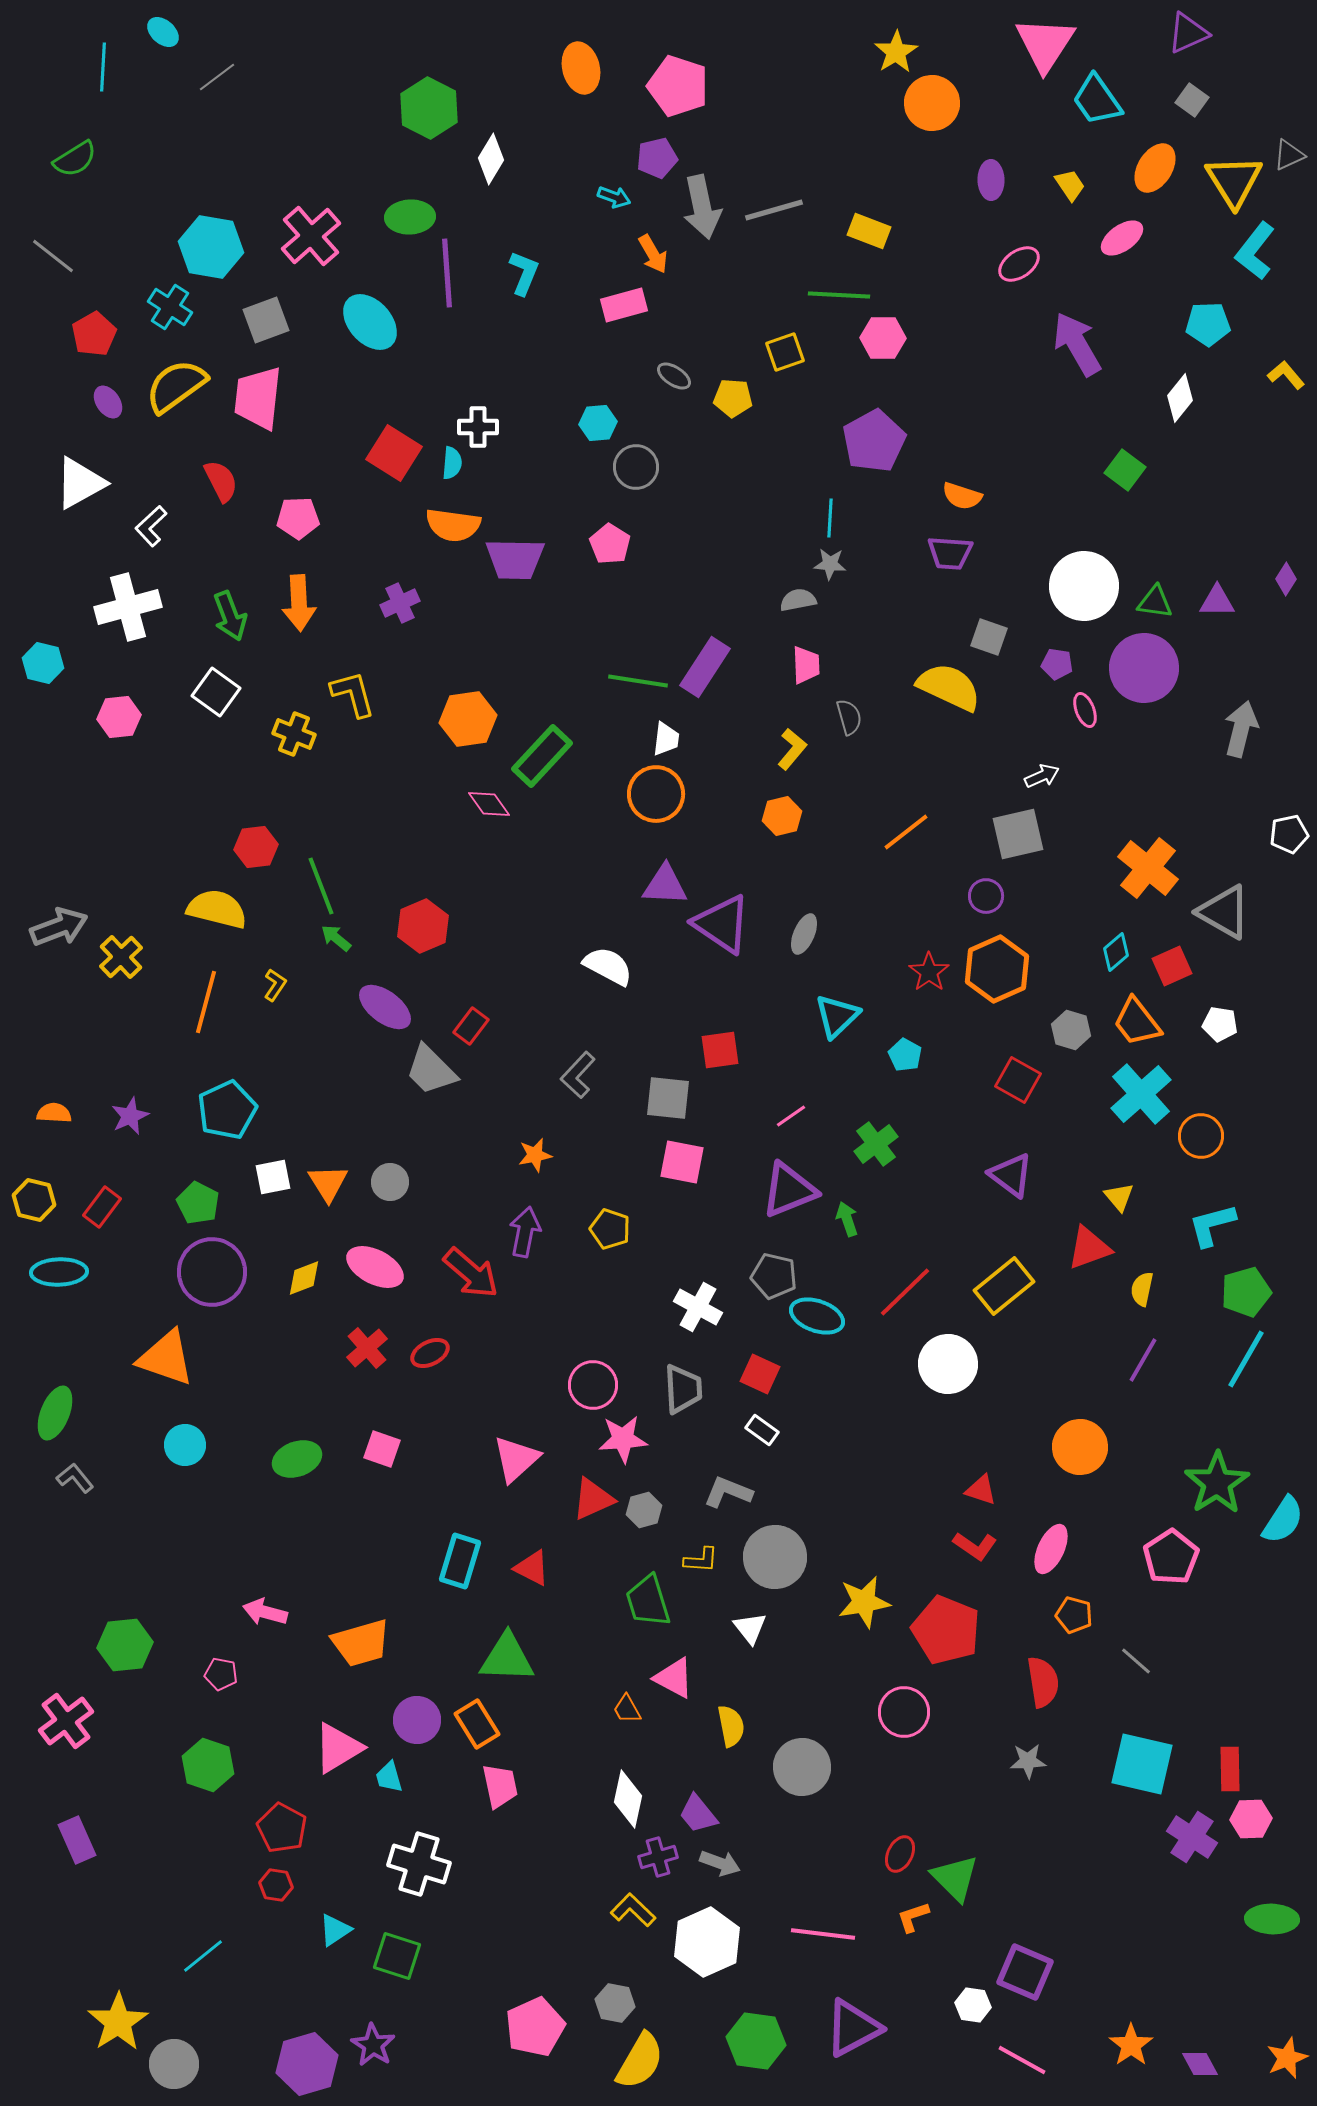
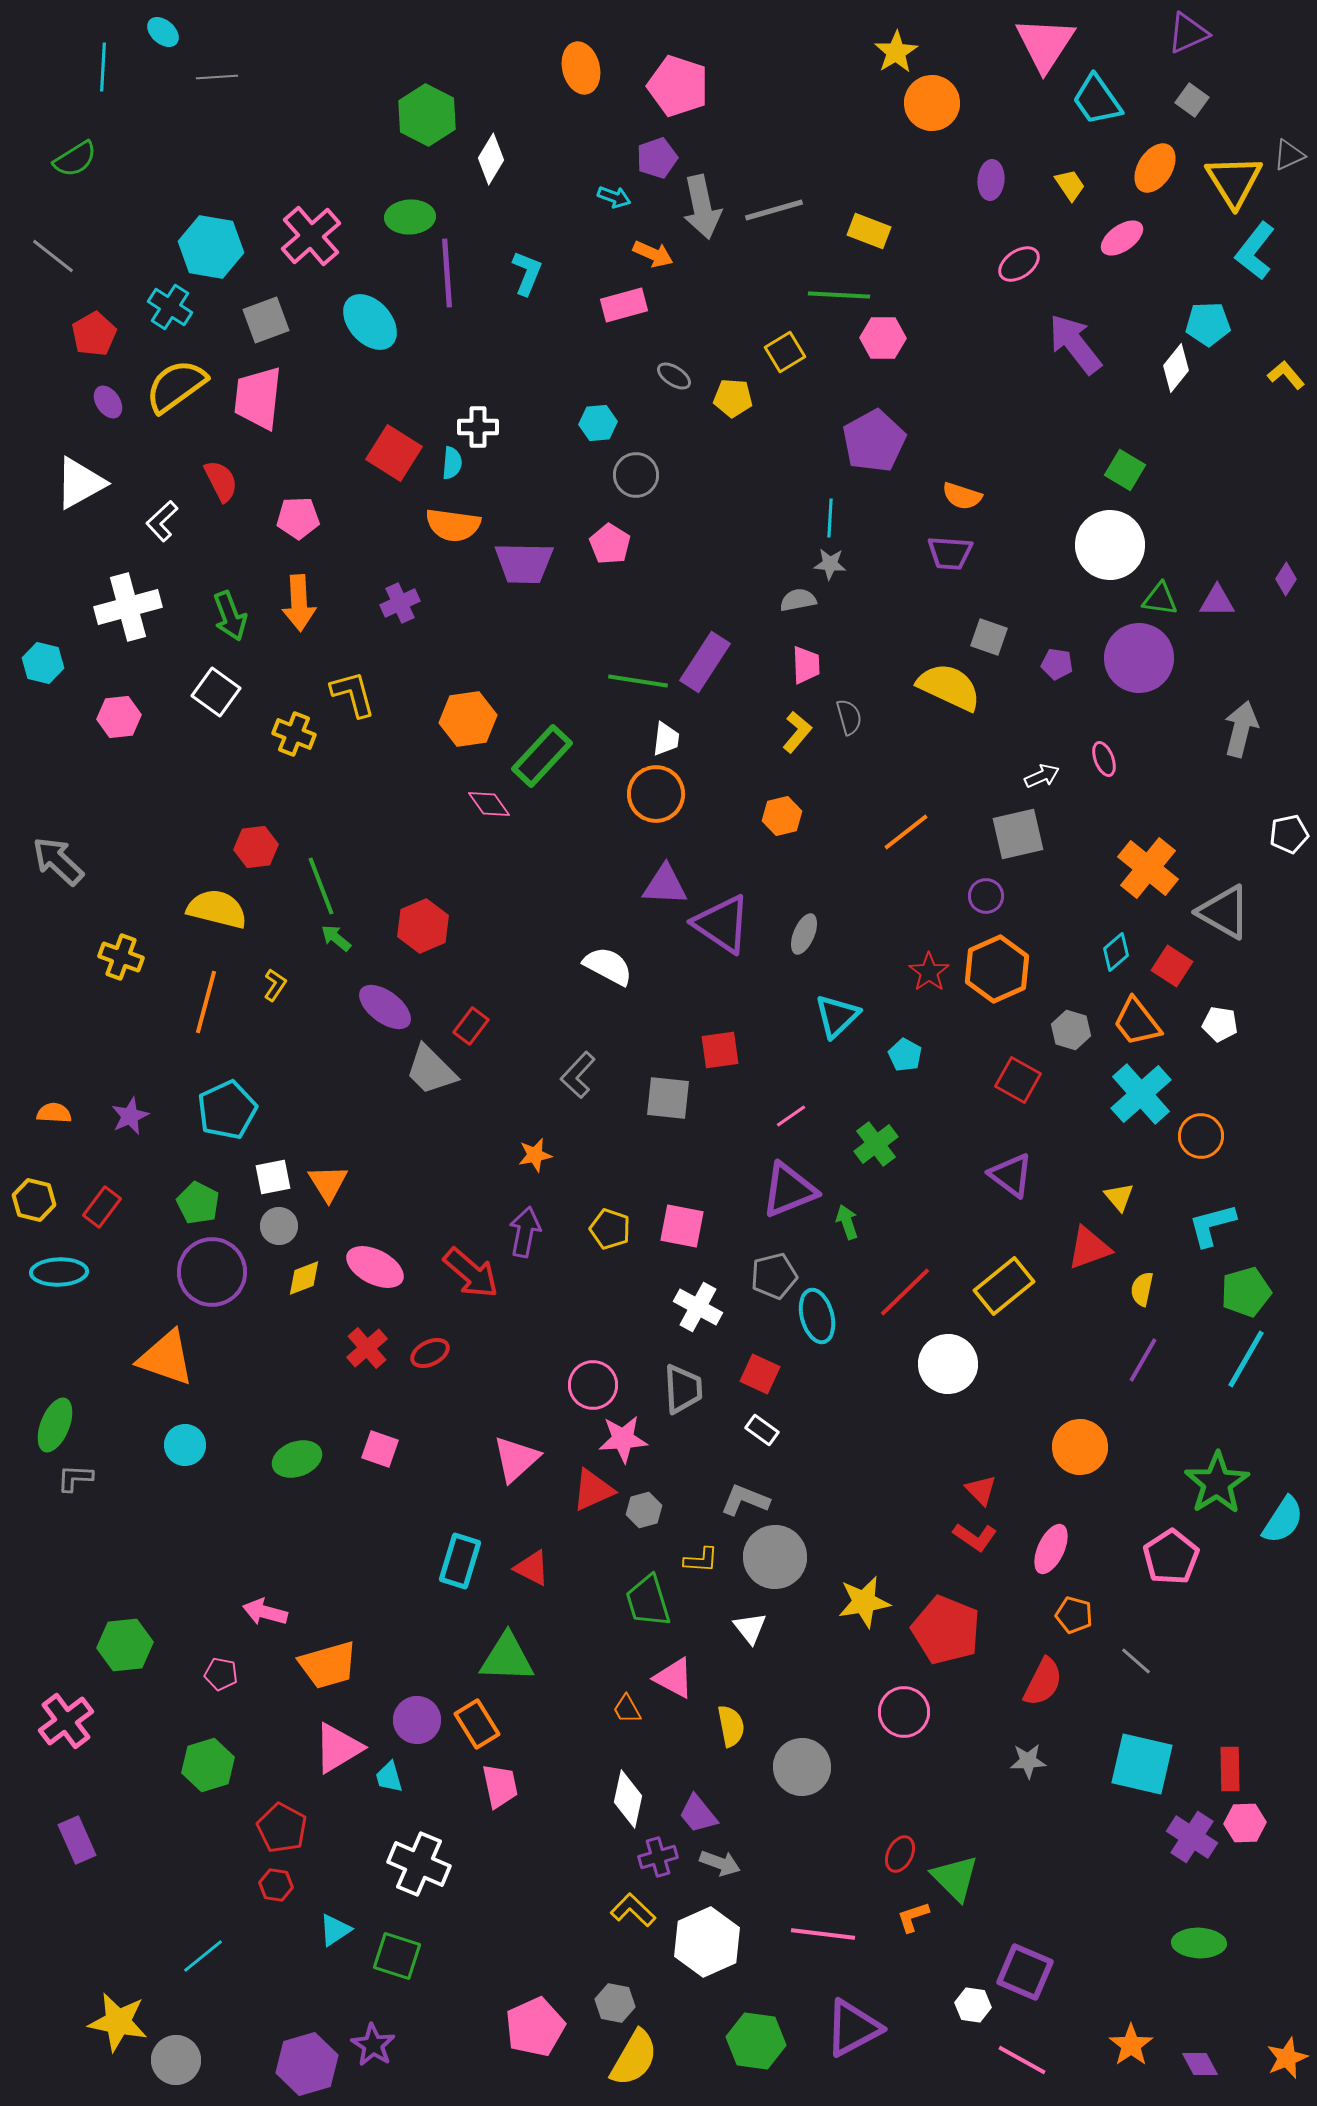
gray line at (217, 77): rotated 33 degrees clockwise
green hexagon at (429, 108): moved 2 px left, 7 px down
purple pentagon at (657, 158): rotated 6 degrees counterclockwise
purple ellipse at (991, 180): rotated 6 degrees clockwise
orange arrow at (653, 254): rotated 36 degrees counterclockwise
cyan L-shape at (524, 273): moved 3 px right
purple arrow at (1077, 344): moved 2 px left; rotated 8 degrees counterclockwise
yellow square at (785, 352): rotated 12 degrees counterclockwise
white diamond at (1180, 398): moved 4 px left, 30 px up
gray circle at (636, 467): moved 8 px down
green square at (1125, 470): rotated 6 degrees counterclockwise
white L-shape at (151, 526): moved 11 px right, 5 px up
purple trapezoid at (515, 559): moved 9 px right, 4 px down
white circle at (1084, 586): moved 26 px right, 41 px up
green triangle at (1155, 602): moved 5 px right, 3 px up
purple rectangle at (705, 667): moved 5 px up
purple circle at (1144, 668): moved 5 px left, 10 px up
pink ellipse at (1085, 710): moved 19 px right, 49 px down
yellow L-shape at (792, 749): moved 5 px right, 17 px up
gray arrow at (59, 927): moved 1 px left, 66 px up; rotated 116 degrees counterclockwise
yellow cross at (121, 957): rotated 27 degrees counterclockwise
red square at (1172, 966): rotated 33 degrees counterclockwise
pink square at (682, 1162): moved 64 px down
gray circle at (390, 1182): moved 111 px left, 44 px down
green arrow at (847, 1219): moved 3 px down
gray pentagon at (774, 1276): rotated 27 degrees counterclockwise
cyan ellipse at (817, 1316): rotated 56 degrees clockwise
green ellipse at (55, 1413): moved 12 px down
pink square at (382, 1449): moved 2 px left
gray L-shape at (75, 1478): rotated 48 degrees counterclockwise
red triangle at (981, 1490): rotated 28 degrees clockwise
gray L-shape at (728, 1492): moved 17 px right, 8 px down
red triangle at (593, 1499): moved 9 px up
red L-shape at (975, 1546): moved 9 px up
orange trapezoid at (361, 1643): moved 33 px left, 22 px down
red semicircle at (1043, 1682): rotated 36 degrees clockwise
green hexagon at (208, 1765): rotated 24 degrees clockwise
pink hexagon at (1251, 1819): moved 6 px left, 4 px down
white cross at (419, 1864): rotated 6 degrees clockwise
green ellipse at (1272, 1919): moved 73 px left, 24 px down
yellow star at (118, 2022): rotated 28 degrees counterclockwise
yellow semicircle at (640, 2061): moved 6 px left, 3 px up
gray circle at (174, 2064): moved 2 px right, 4 px up
